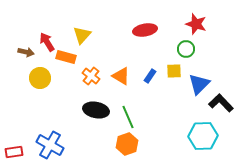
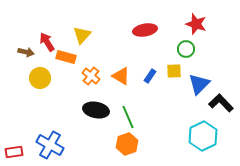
cyan hexagon: rotated 24 degrees counterclockwise
